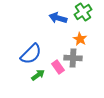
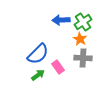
green cross: moved 10 px down
blue arrow: moved 3 px right, 2 px down; rotated 18 degrees counterclockwise
blue semicircle: moved 7 px right
gray cross: moved 10 px right
